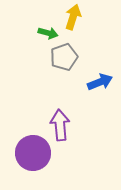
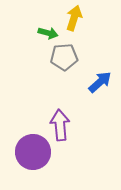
yellow arrow: moved 1 px right, 1 px down
gray pentagon: rotated 16 degrees clockwise
blue arrow: rotated 20 degrees counterclockwise
purple circle: moved 1 px up
